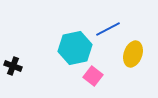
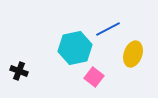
black cross: moved 6 px right, 5 px down
pink square: moved 1 px right, 1 px down
